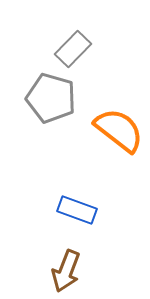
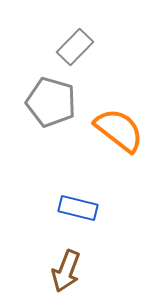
gray rectangle: moved 2 px right, 2 px up
gray pentagon: moved 4 px down
blue rectangle: moved 1 px right, 2 px up; rotated 6 degrees counterclockwise
